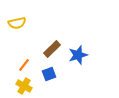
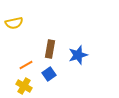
yellow semicircle: moved 3 px left
brown rectangle: moved 2 px left; rotated 36 degrees counterclockwise
orange line: moved 2 px right; rotated 24 degrees clockwise
blue square: rotated 16 degrees counterclockwise
